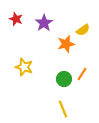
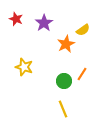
orange star: rotated 12 degrees counterclockwise
green circle: moved 2 px down
